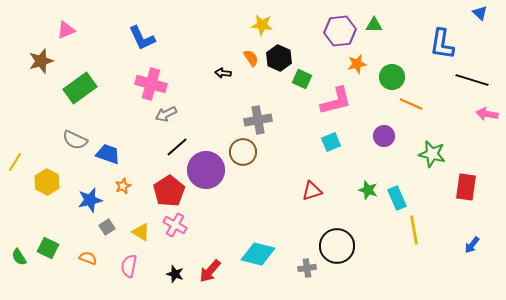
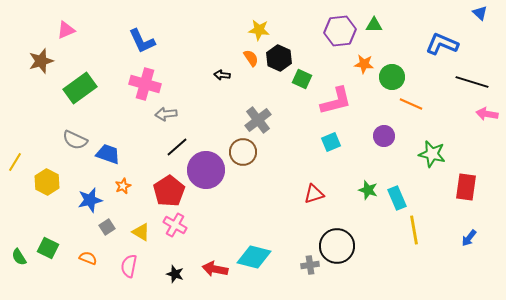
yellow star at (262, 25): moved 3 px left, 5 px down
blue L-shape at (142, 38): moved 3 px down
blue L-shape at (442, 44): rotated 104 degrees clockwise
orange star at (357, 64): moved 7 px right; rotated 18 degrees clockwise
black arrow at (223, 73): moved 1 px left, 2 px down
black line at (472, 80): moved 2 px down
pink cross at (151, 84): moved 6 px left
gray arrow at (166, 114): rotated 20 degrees clockwise
gray cross at (258, 120): rotated 28 degrees counterclockwise
red triangle at (312, 191): moved 2 px right, 3 px down
blue arrow at (472, 245): moved 3 px left, 7 px up
cyan diamond at (258, 254): moved 4 px left, 3 px down
gray cross at (307, 268): moved 3 px right, 3 px up
red arrow at (210, 271): moved 5 px right, 2 px up; rotated 60 degrees clockwise
